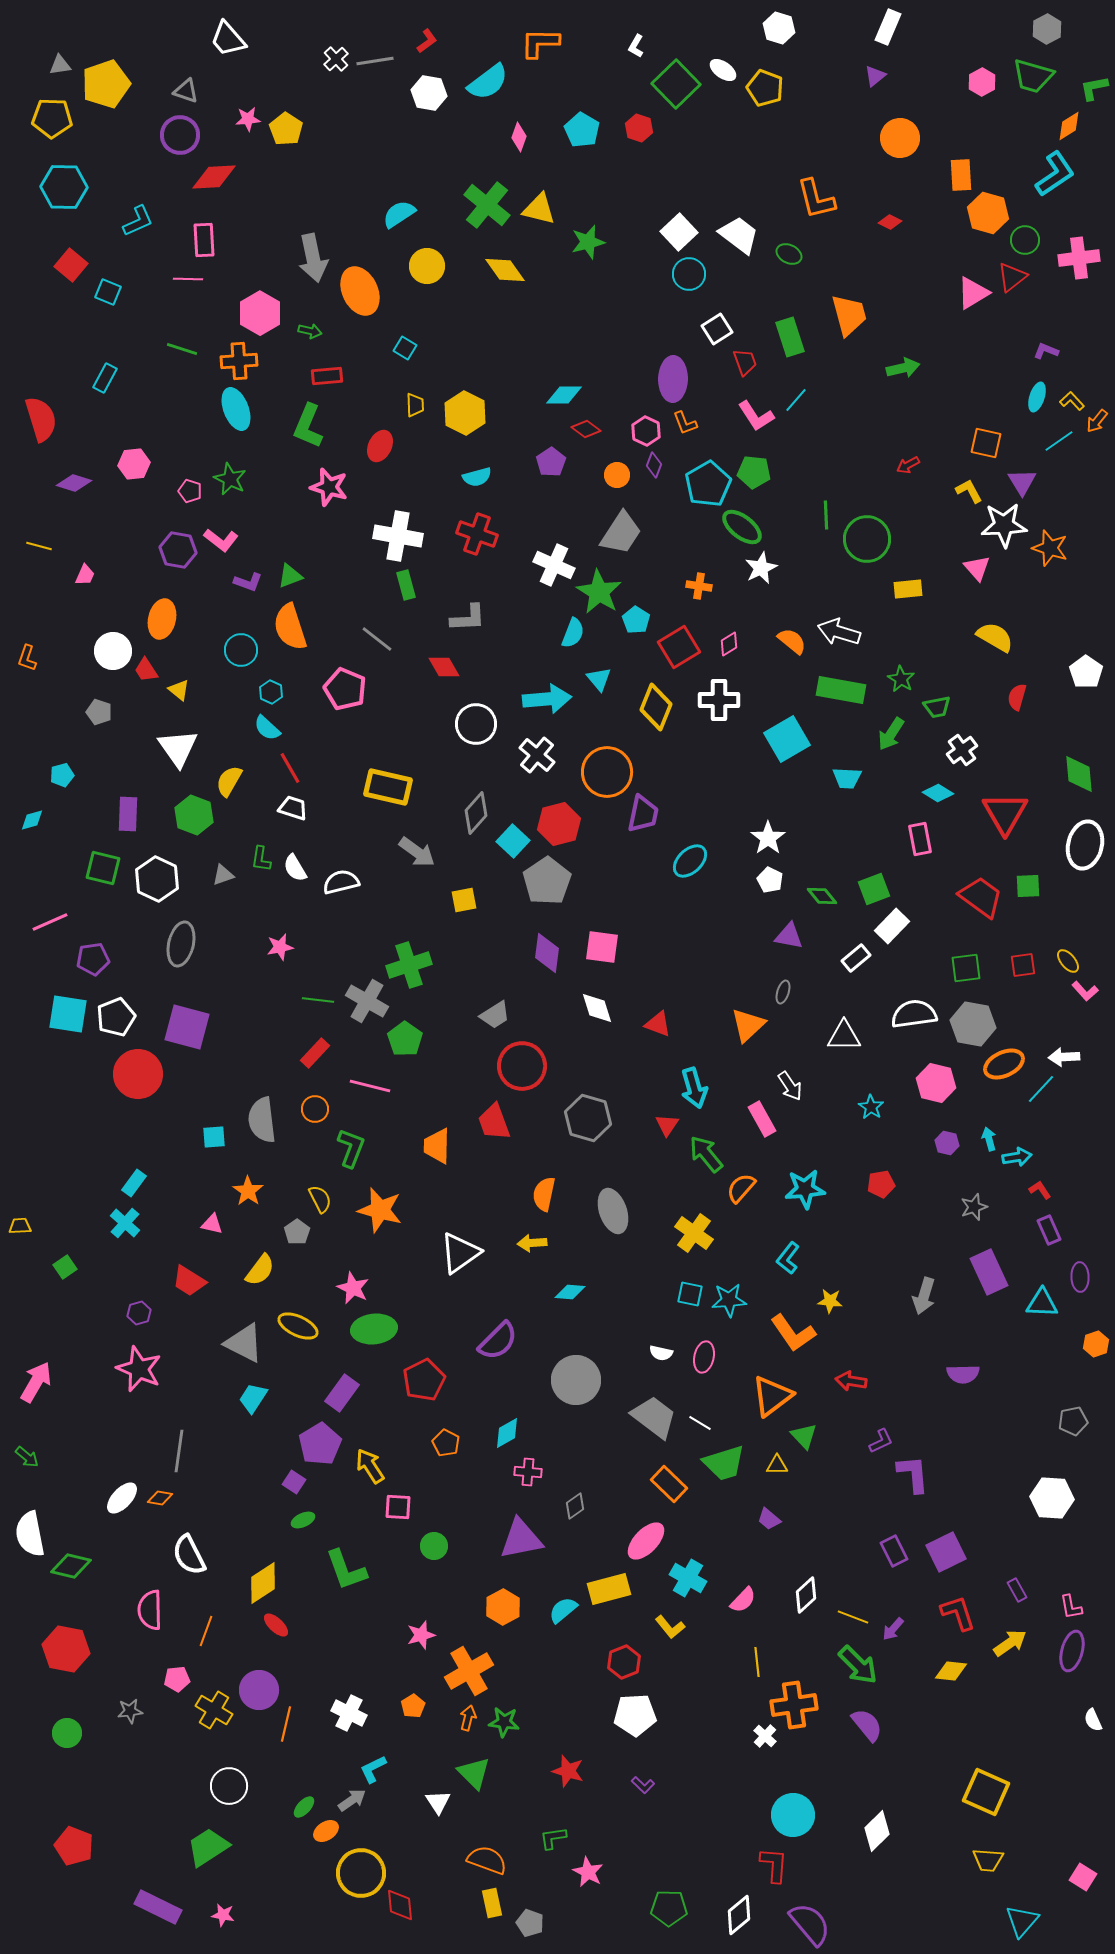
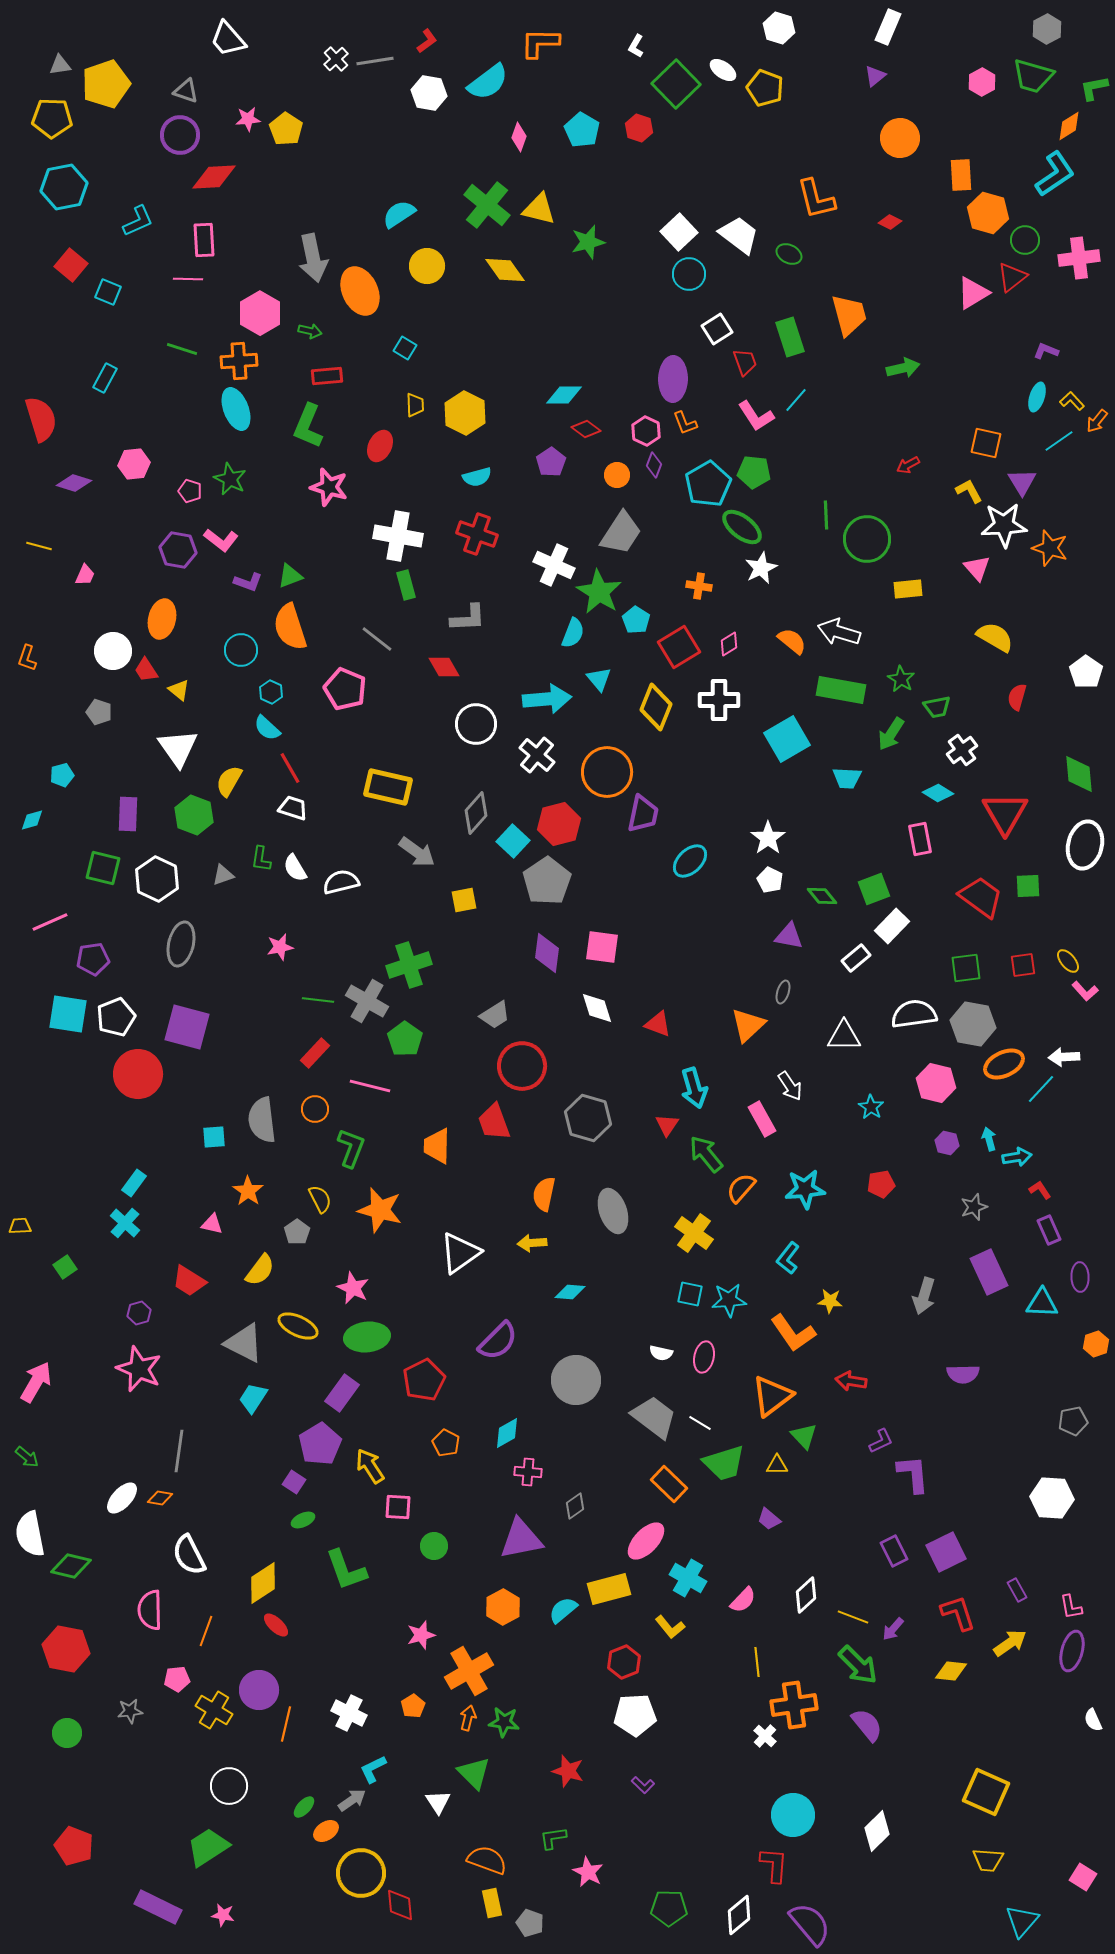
cyan hexagon at (64, 187): rotated 12 degrees counterclockwise
green ellipse at (374, 1329): moved 7 px left, 8 px down
